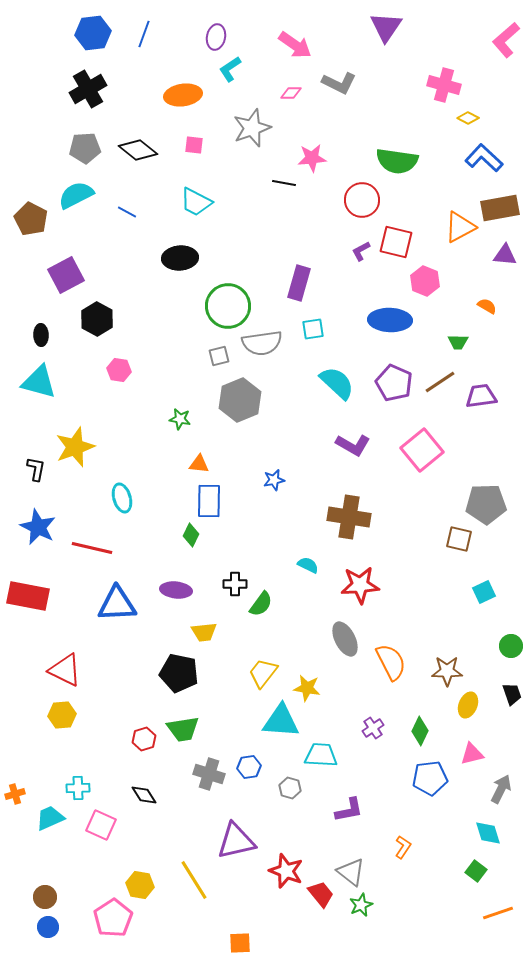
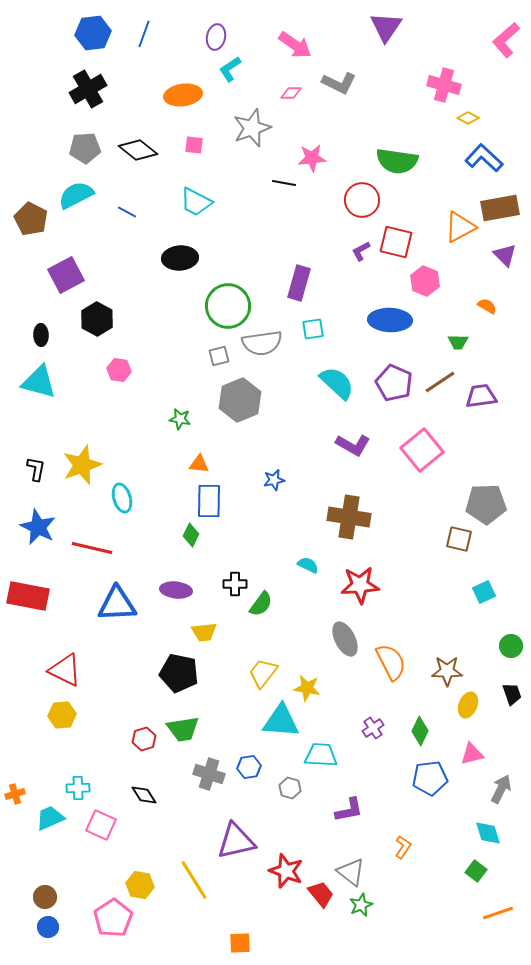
purple triangle at (505, 255): rotated 40 degrees clockwise
yellow star at (75, 447): moved 7 px right, 18 px down
